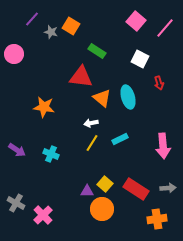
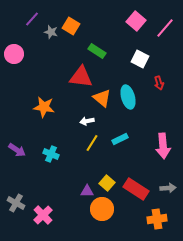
white arrow: moved 4 px left, 2 px up
yellow square: moved 2 px right, 1 px up
